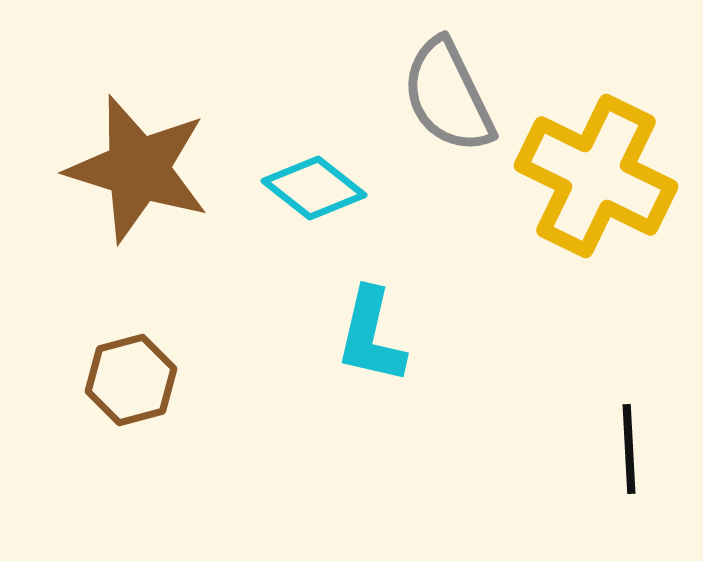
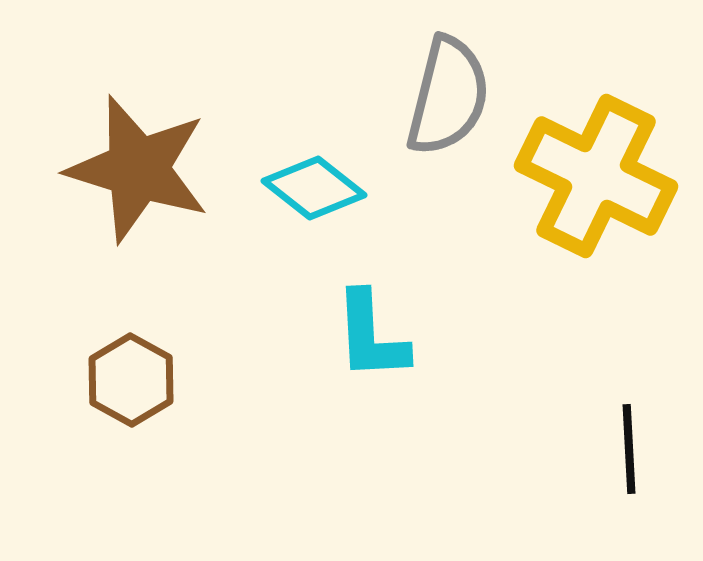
gray semicircle: rotated 140 degrees counterclockwise
cyan L-shape: rotated 16 degrees counterclockwise
brown hexagon: rotated 16 degrees counterclockwise
